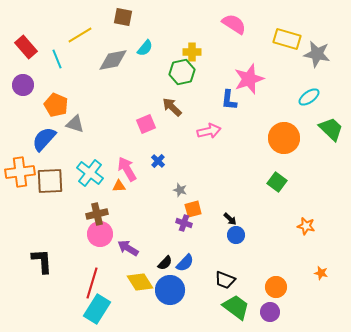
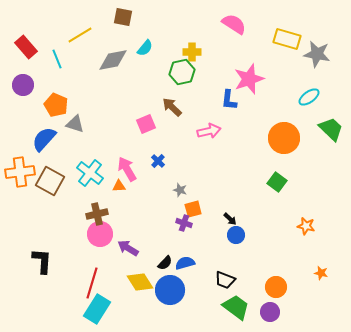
brown square at (50, 181): rotated 32 degrees clockwise
black L-shape at (42, 261): rotated 8 degrees clockwise
blue semicircle at (185, 263): rotated 150 degrees counterclockwise
